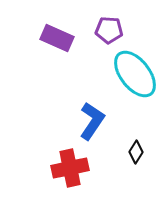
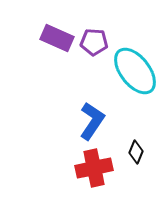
purple pentagon: moved 15 px left, 12 px down
cyan ellipse: moved 3 px up
black diamond: rotated 10 degrees counterclockwise
red cross: moved 24 px right
